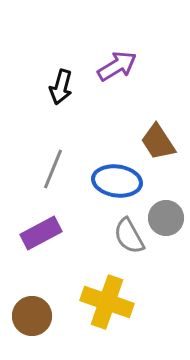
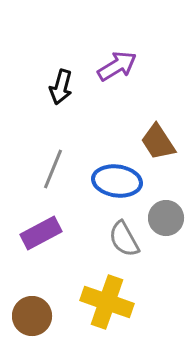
gray semicircle: moved 5 px left, 3 px down
